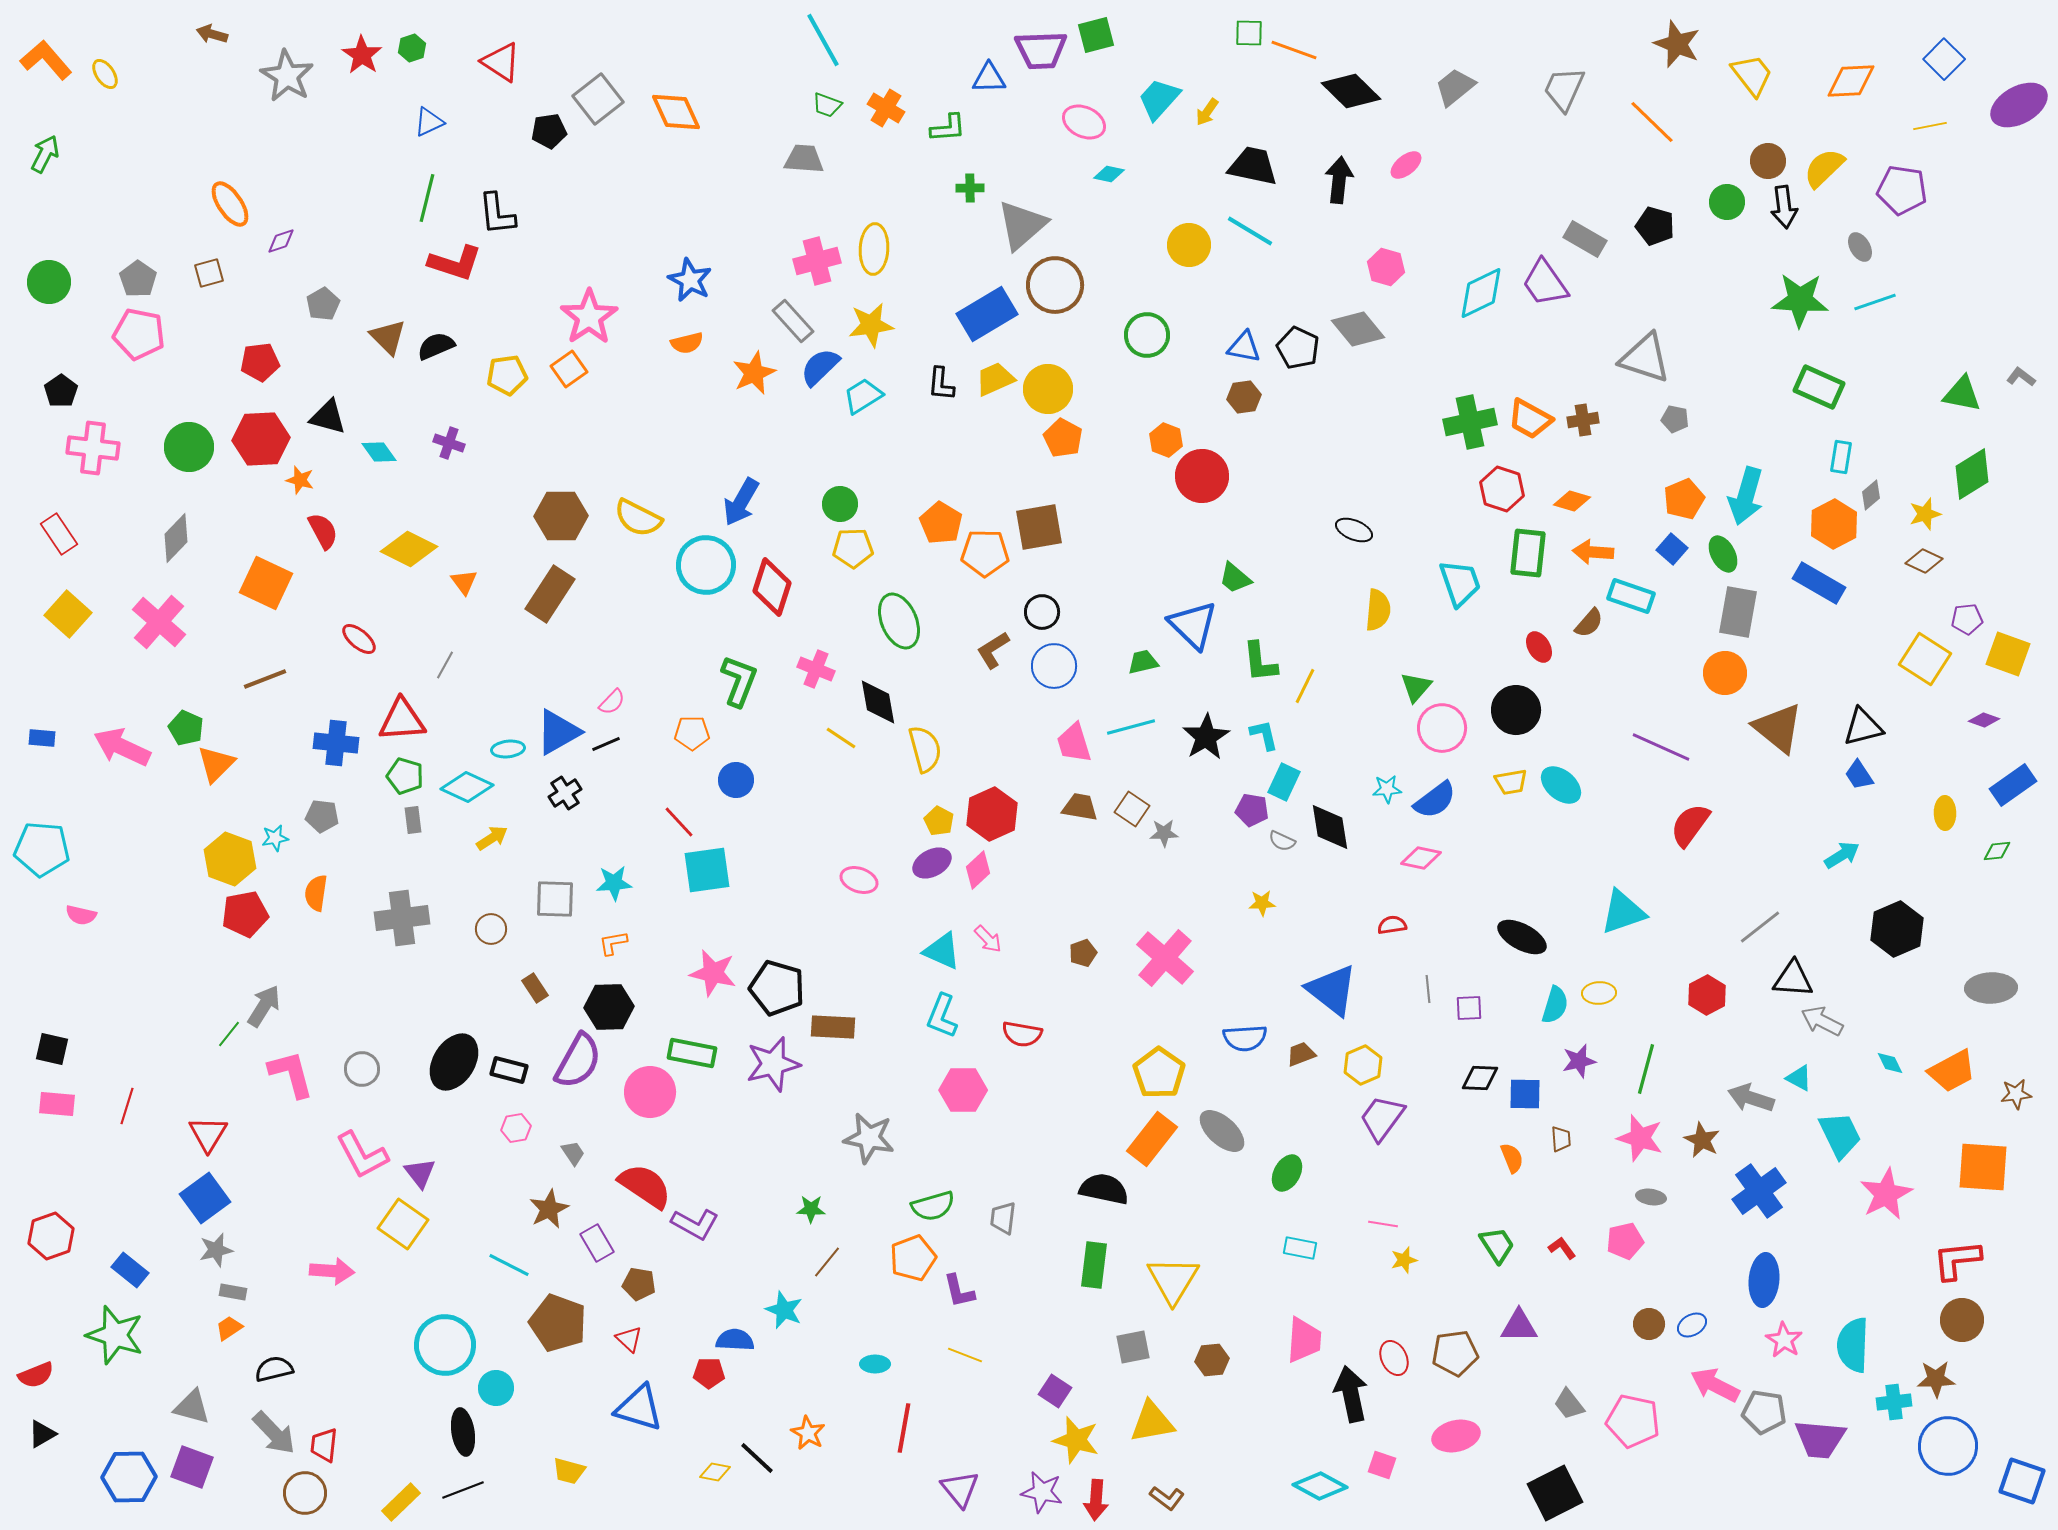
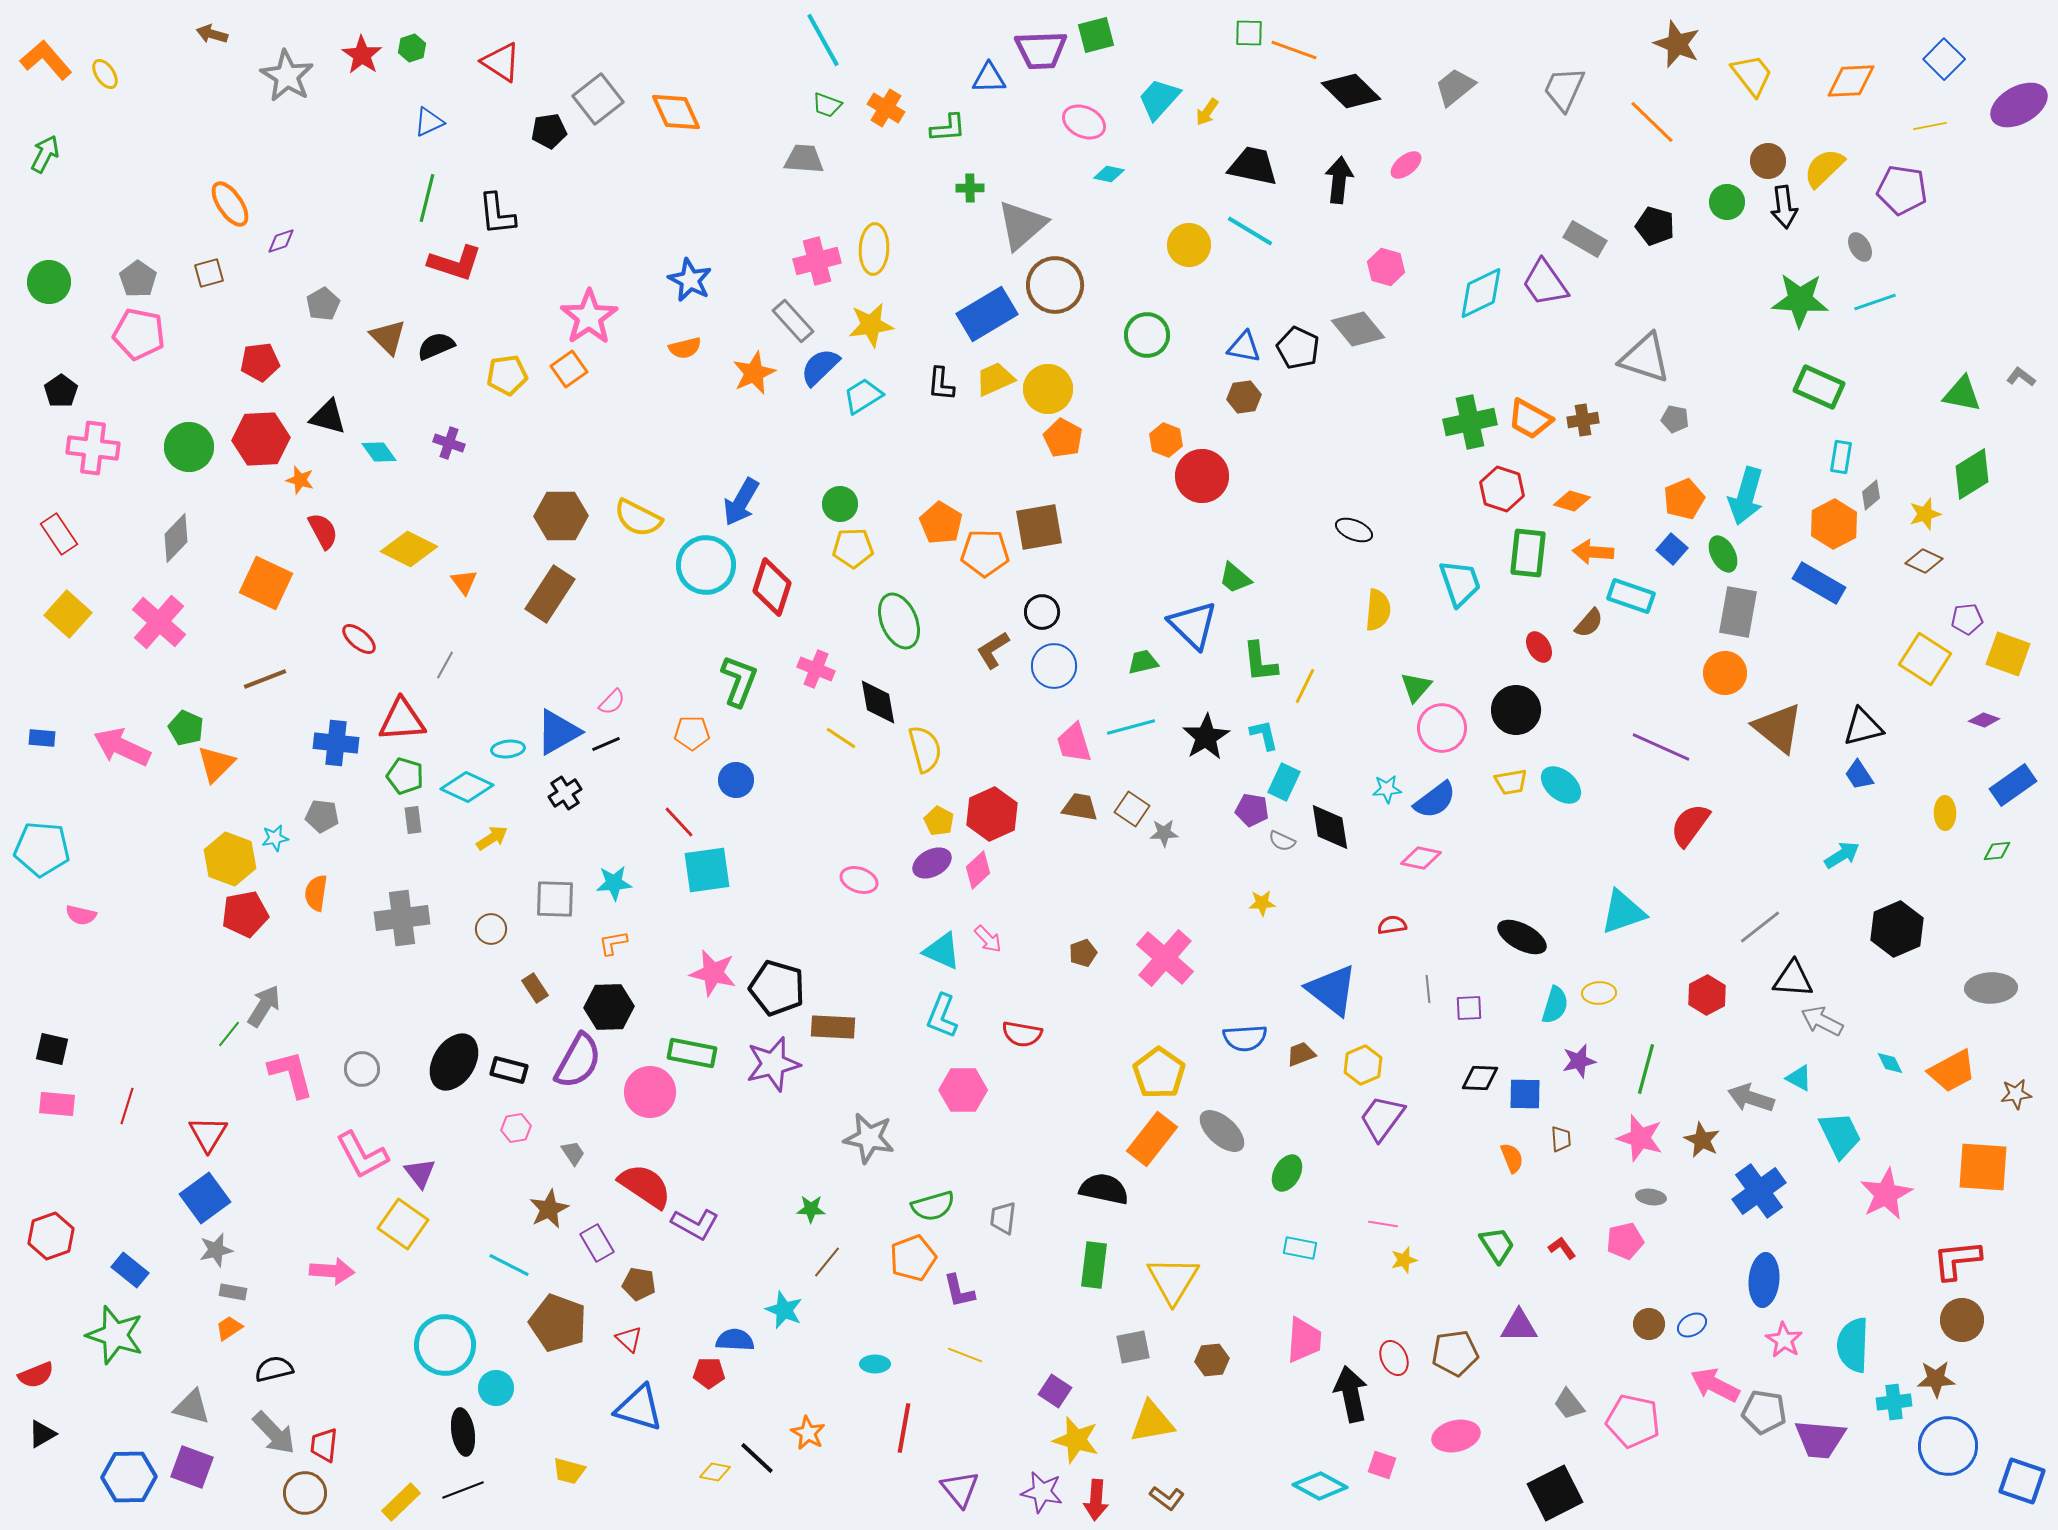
orange semicircle at (687, 343): moved 2 px left, 5 px down
